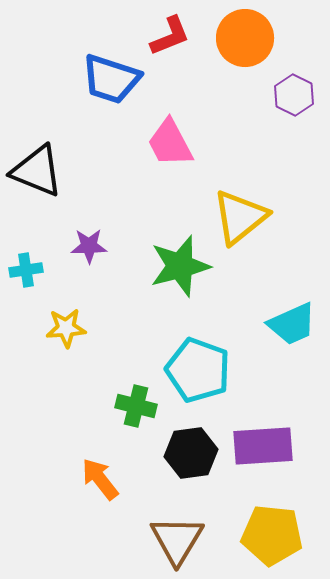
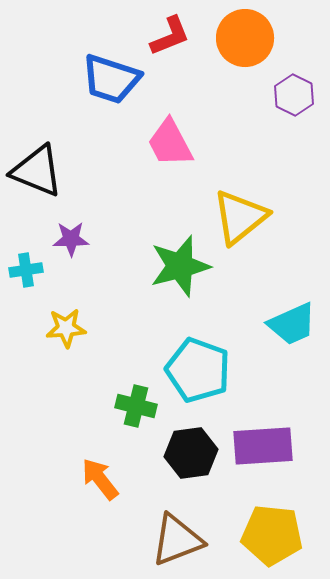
purple star: moved 18 px left, 7 px up
brown triangle: rotated 38 degrees clockwise
